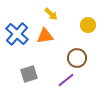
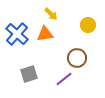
orange triangle: moved 2 px up
purple line: moved 2 px left, 1 px up
